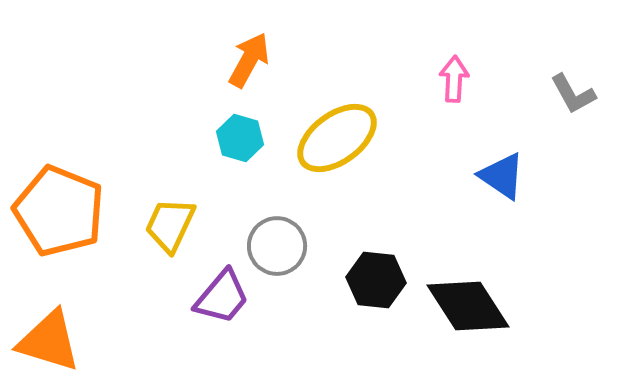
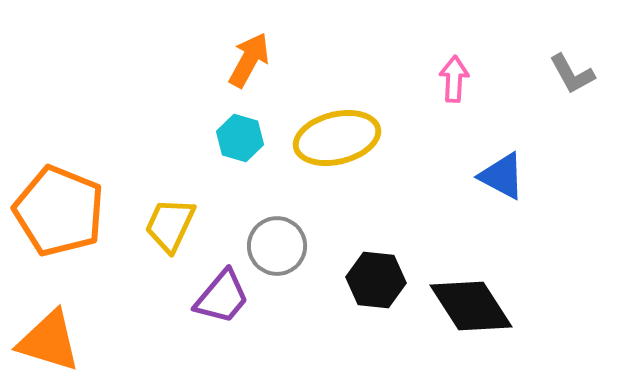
gray L-shape: moved 1 px left, 20 px up
yellow ellipse: rotated 22 degrees clockwise
blue triangle: rotated 6 degrees counterclockwise
black diamond: moved 3 px right
